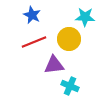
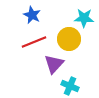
cyan star: moved 1 px left, 1 px down
purple triangle: moved 1 px up; rotated 40 degrees counterclockwise
